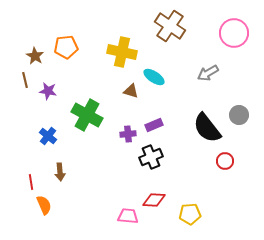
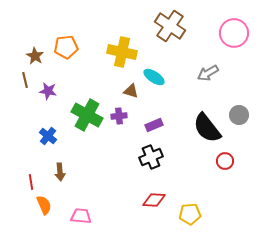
purple cross: moved 9 px left, 18 px up
pink trapezoid: moved 47 px left
